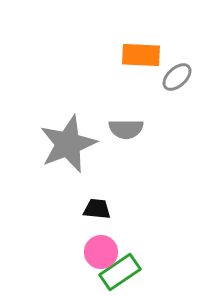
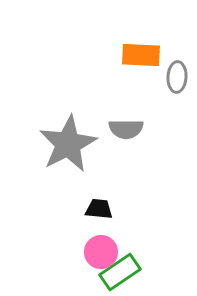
gray ellipse: rotated 44 degrees counterclockwise
gray star: rotated 6 degrees counterclockwise
black trapezoid: moved 2 px right
